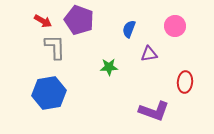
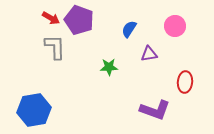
red arrow: moved 8 px right, 3 px up
blue semicircle: rotated 12 degrees clockwise
blue hexagon: moved 15 px left, 17 px down
purple L-shape: moved 1 px right, 1 px up
